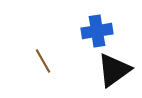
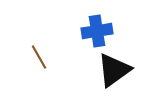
brown line: moved 4 px left, 4 px up
